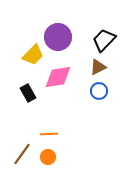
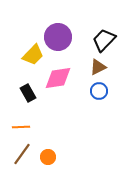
pink diamond: moved 1 px down
orange line: moved 28 px left, 7 px up
